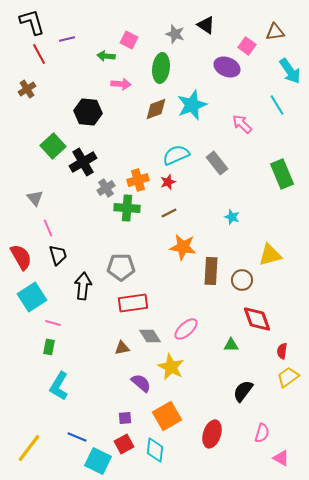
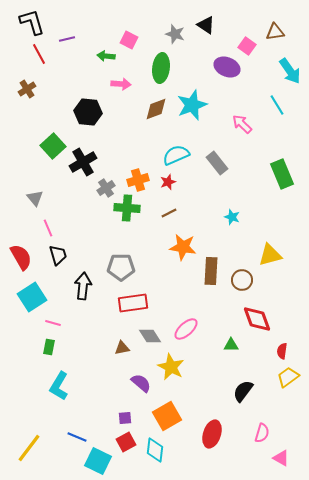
red square at (124, 444): moved 2 px right, 2 px up
